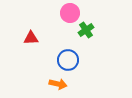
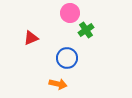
red triangle: rotated 21 degrees counterclockwise
blue circle: moved 1 px left, 2 px up
